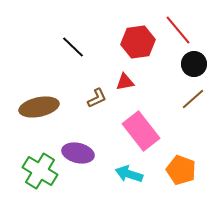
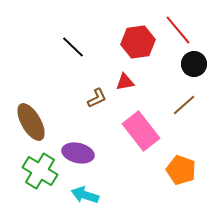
brown line: moved 9 px left, 6 px down
brown ellipse: moved 8 px left, 15 px down; rotated 72 degrees clockwise
cyan arrow: moved 44 px left, 21 px down
